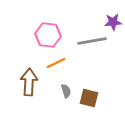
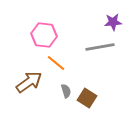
pink hexagon: moved 4 px left
gray line: moved 8 px right, 6 px down
orange line: rotated 66 degrees clockwise
brown arrow: rotated 52 degrees clockwise
brown square: moved 2 px left; rotated 18 degrees clockwise
